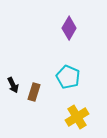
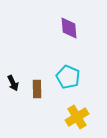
purple diamond: rotated 35 degrees counterclockwise
black arrow: moved 2 px up
brown rectangle: moved 3 px right, 3 px up; rotated 18 degrees counterclockwise
